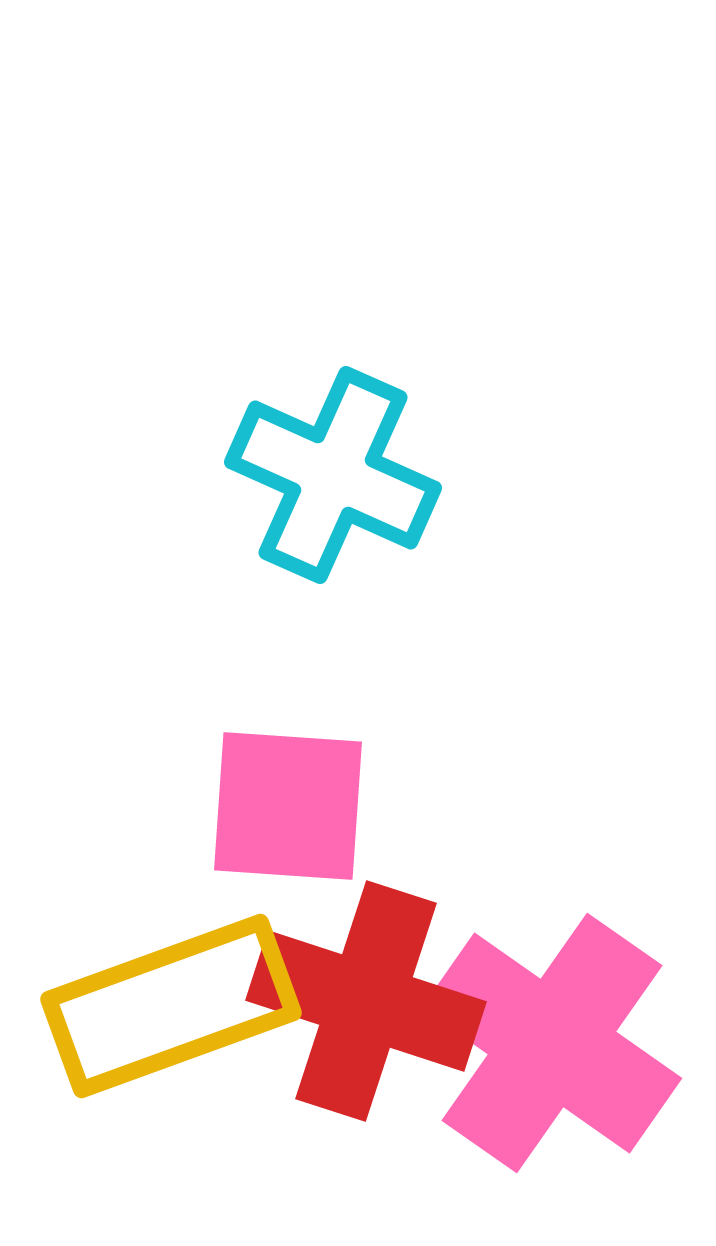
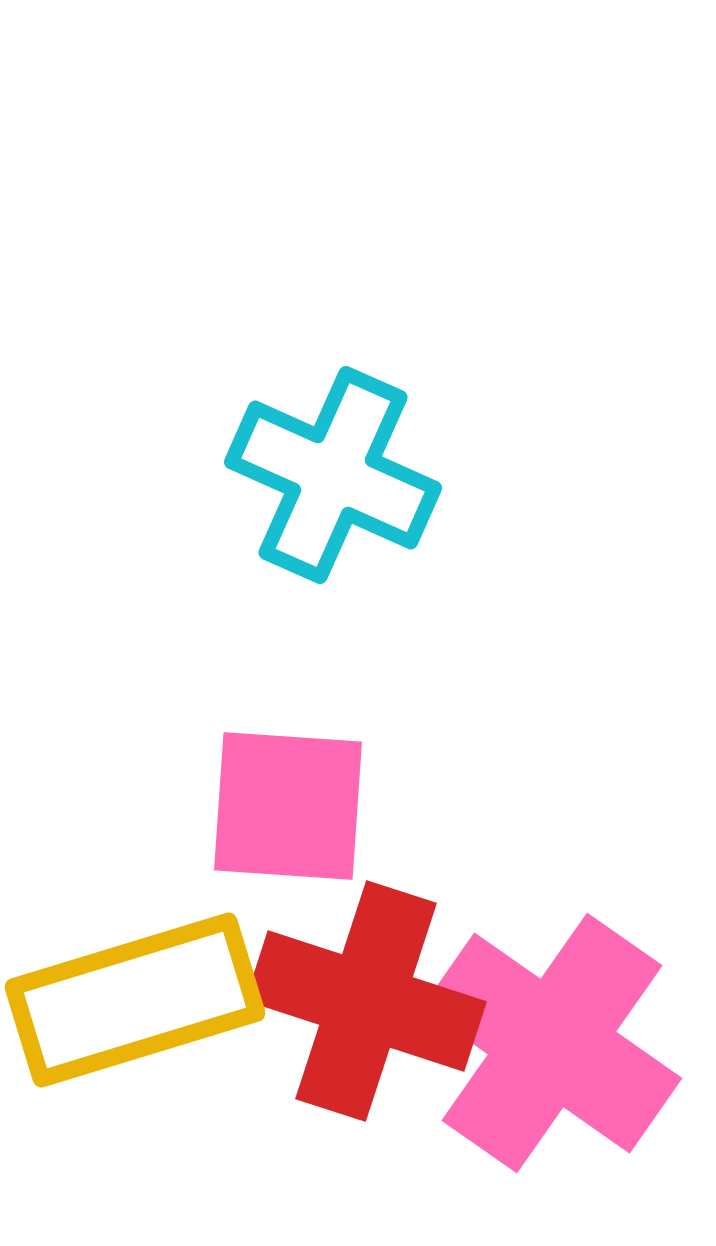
yellow rectangle: moved 36 px left, 6 px up; rotated 3 degrees clockwise
